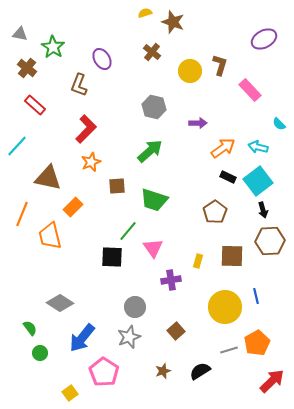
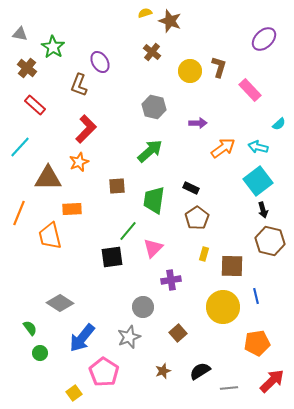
brown star at (173, 22): moved 3 px left, 1 px up
purple ellipse at (264, 39): rotated 15 degrees counterclockwise
purple ellipse at (102, 59): moved 2 px left, 3 px down
brown L-shape at (220, 65): moved 1 px left, 2 px down
cyan semicircle at (279, 124): rotated 88 degrees counterclockwise
cyan line at (17, 146): moved 3 px right, 1 px down
orange star at (91, 162): moved 12 px left
black rectangle at (228, 177): moved 37 px left, 11 px down
brown triangle at (48, 178): rotated 12 degrees counterclockwise
green trapezoid at (154, 200): rotated 80 degrees clockwise
orange rectangle at (73, 207): moved 1 px left, 2 px down; rotated 42 degrees clockwise
brown pentagon at (215, 212): moved 18 px left, 6 px down
orange line at (22, 214): moved 3 px left, 1 px up
brown hexagon at (270, 241): rotated 16 degrees clockwise
pink triangle at (153, 248): rotated 20 degrees clockwise
brown square at (232, 256): moved 10 px down
black square at (112, 257): rotated 10 degrees counterclockwise
yellow rectangle at (198, 261): moved 6 px right, 7 px up
gray circle at (135, 307): moved 8 px right
yellow circle at (225, 307): moved 2 px left
brown square at (176, 331): moved 2 px right, 2 px down
orange pentagon at (257, 343): rotated 20 degrees clockwise
gray line at (229, 350): moved 38 px down; rotated 12 degrees clockwise
yellow square at (70, 393): moved 4 px right
